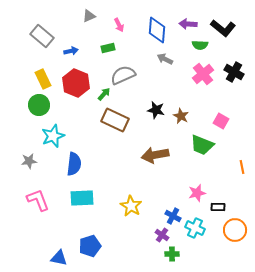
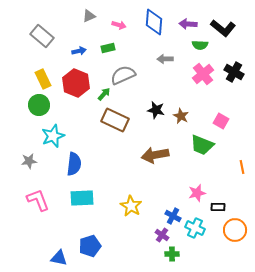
pink arrow: rotated 48 degrees counterclockwise
blue diamond: moved 3 px left, 8 px up
blue arrow: moved 8 px right
gray arrow: rotated 28 degrees counterclockwise
